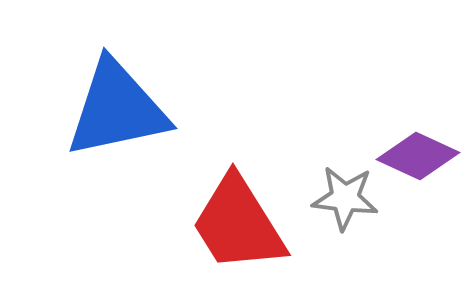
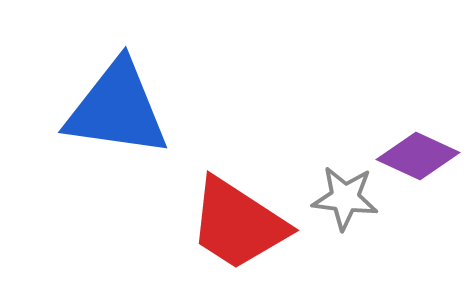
blue triangle: rotated 20 degrees clockwise
red trapezoid: rotated 25 degrees counterclockwise
